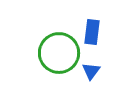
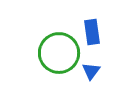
blue rectangle: rotated 15 degrees counterclockwise
